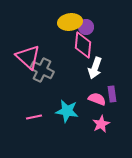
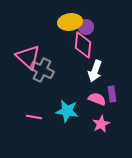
white arrow: moved 3 px down
pink line: rotated 21 degrees clockwise
